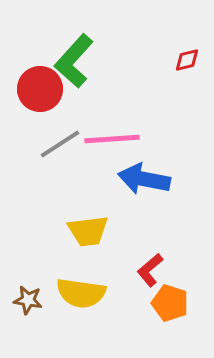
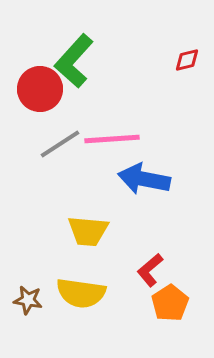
yellow trapezoid: rotated 12 degrees clockwise
orange pentagon: rotated 21 degrees clockwise
